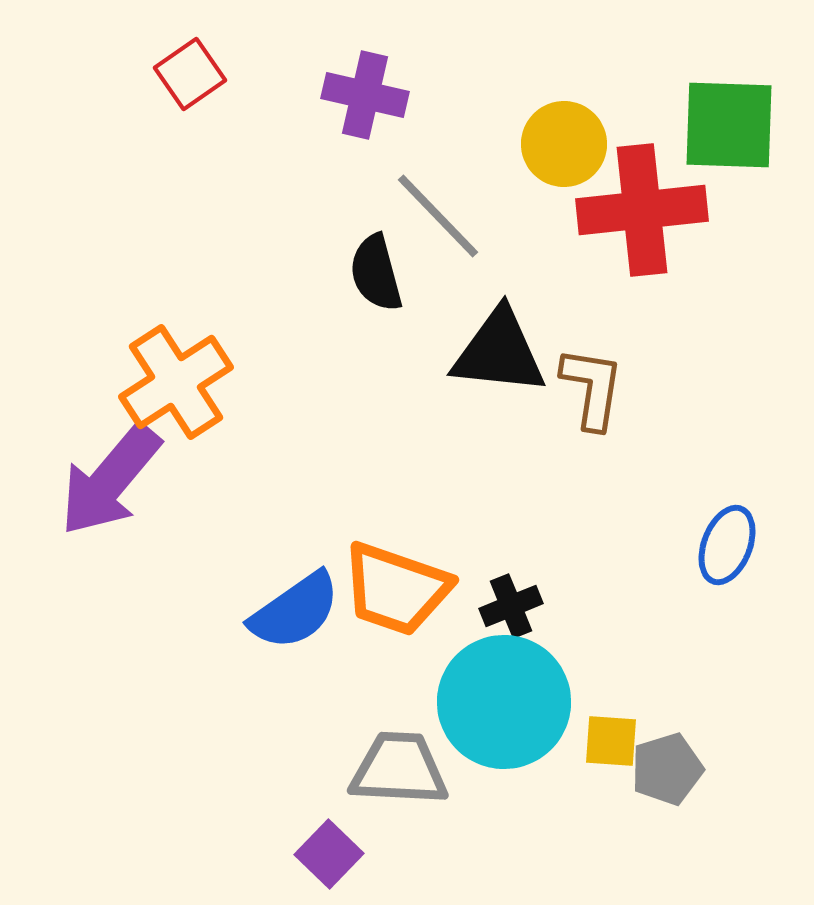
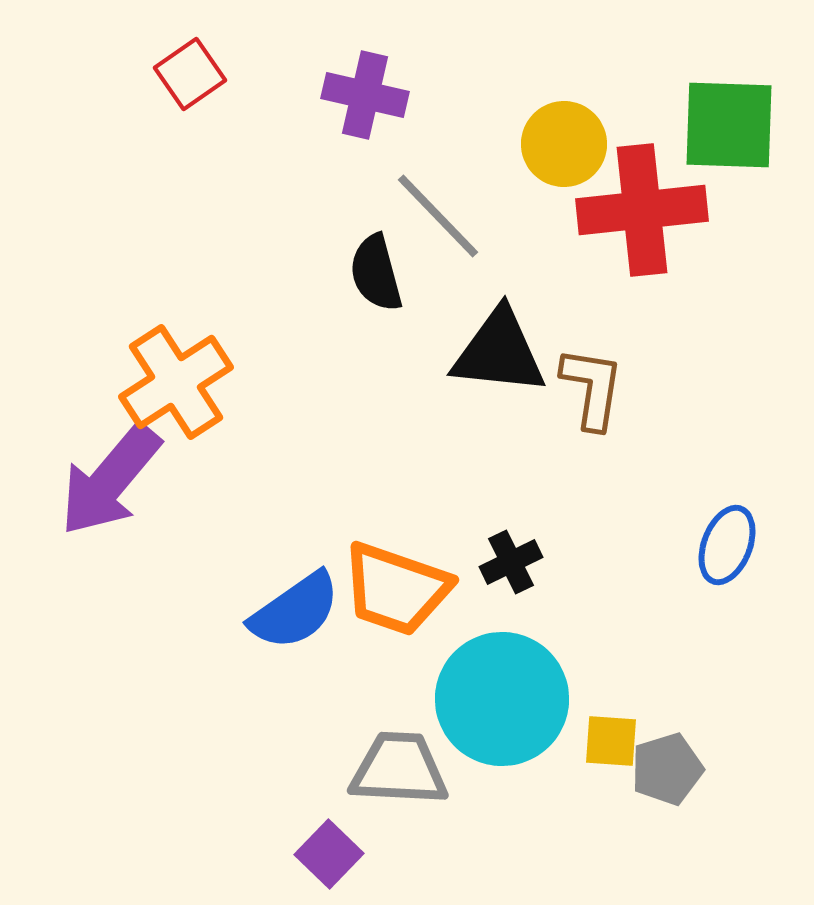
black cross: moved 44 px up; rotated 4 degrees counterclockwise
cyan circle: moved 2 px left, 3 px up
